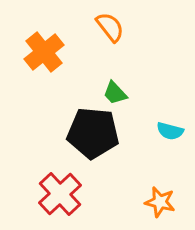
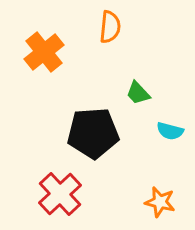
orange semicircle: rotated 44 degrees clockwise
green trapezoid: moved 23 px right
black pentagon: rotated 9 degrees counterclockwise
